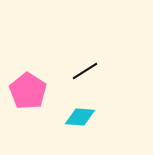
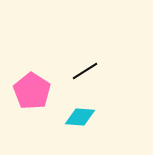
pink pentagon: moved 4 px right
